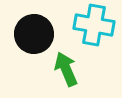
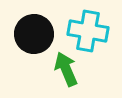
cyan cross: moved 6 px left, 6 px down
